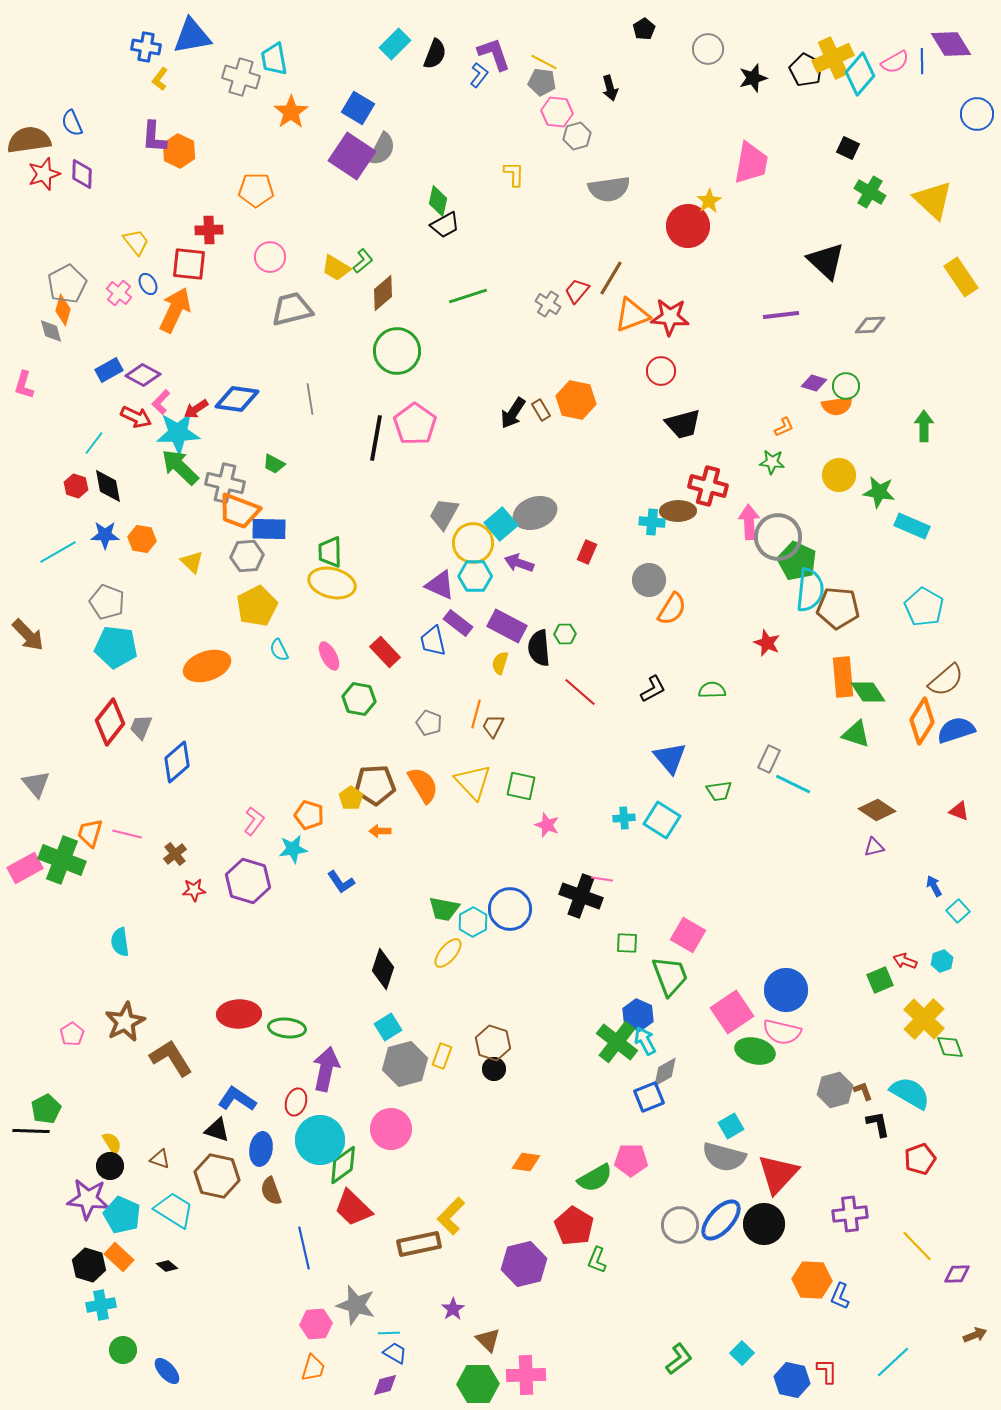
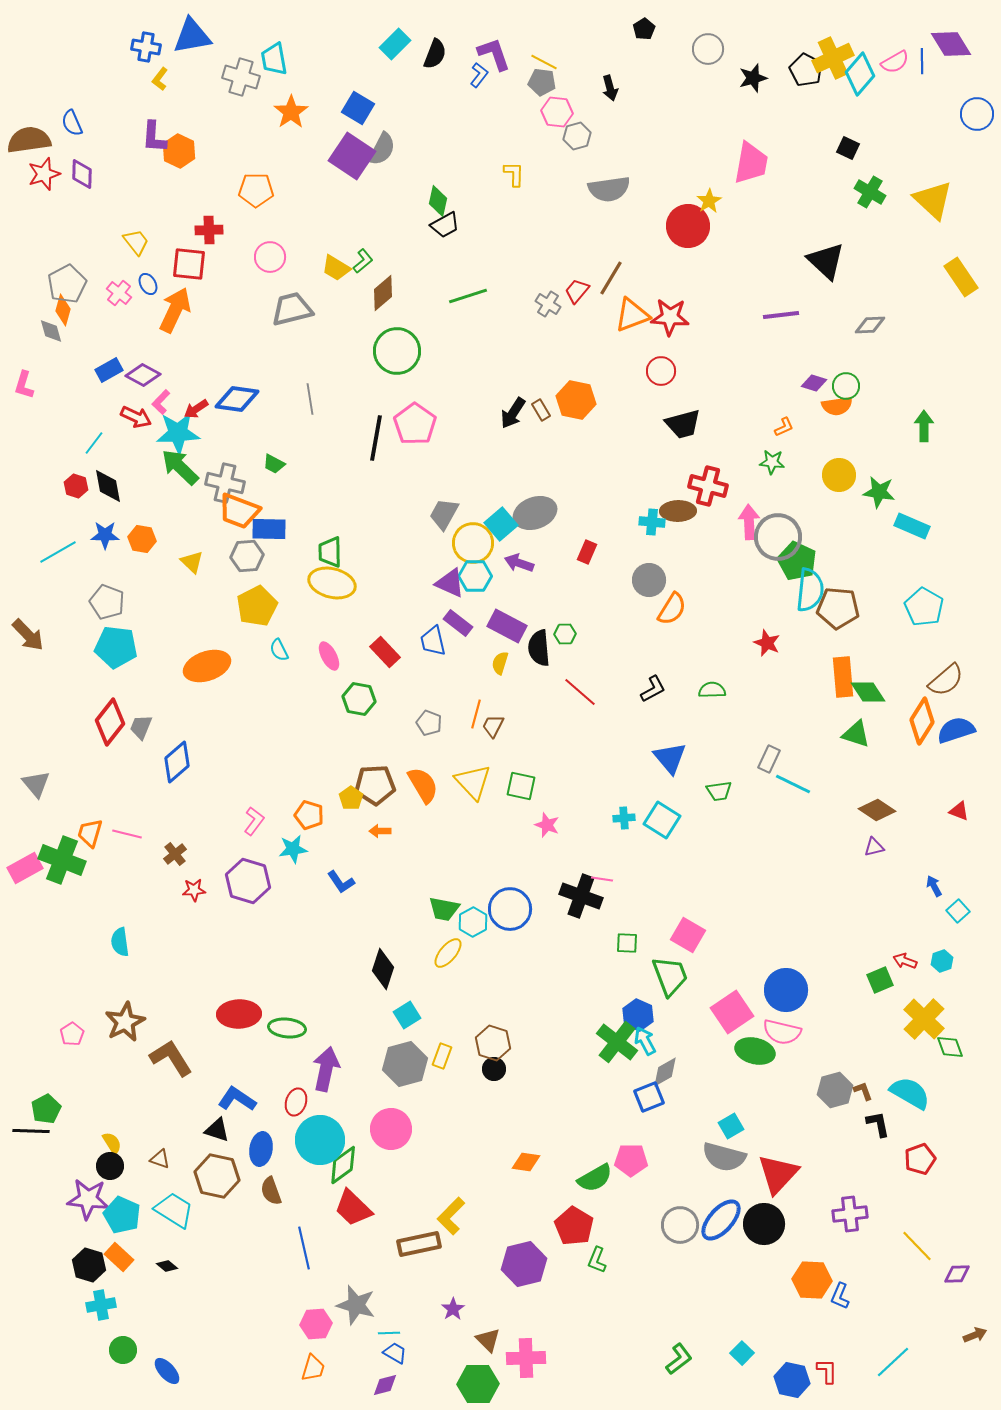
purple triangle at (440, 585): moved 10 px right, 2 px up
cyan square at (388, 1027): moved 19 px right, 12 px up
pink cross at (526, 1375): moved 17 px up
